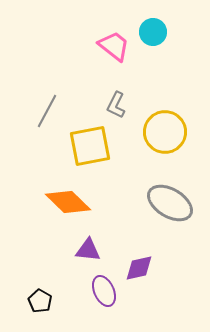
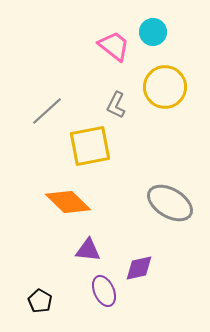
gray line: rotated 20 degrees clockwise
yellow circle: moved 45 px up
